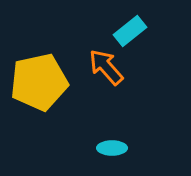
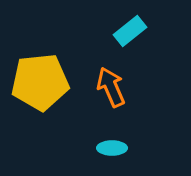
orange arrow: moved 5 px right, 20 px down; rotated 18 degrees clockwise
yellow pentagon: moved 1 px right; rotated 6 degrees clockwise
